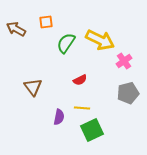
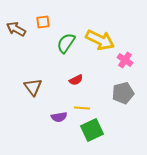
orange square: moved 3 px left
pink cross: moved 1 px right, 1 px up; rotated 21 degrees counterclockwise
red semicircle: moved 4 px left
gray pentagon: moved 5 px left
purple semicircle: rotated 70 degrees clockwise
